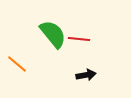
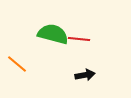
green semicircle: rotated 36 degrees counterclockwise
black arrow: moved 1 px left
